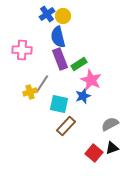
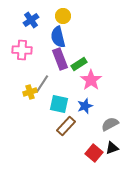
blue cross: moved 16 px left, 6 px down
pink star: rotated 10 degrees clockwise
blue star: moved 2 px right, 10 px down
